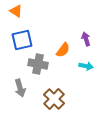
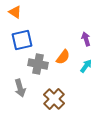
orange triangle: moved 1 px left, 1 px down
orange semicircle: moved 7 px down
cyan arrow: rotated 64 degrees counterclockwise
